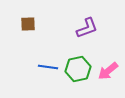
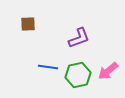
purple L-shape: moved 8 px left, 10 px down
green hexagon: moved 6 px down
